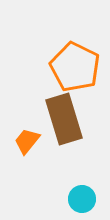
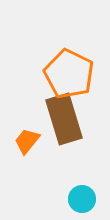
orange pentagon: moved 6 px left, 7 px down
